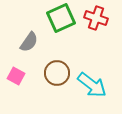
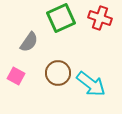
red cross: moved 4 px right
brown circle: moved 1 px right
cyan arrow: moved 1 px left, 1 px up
